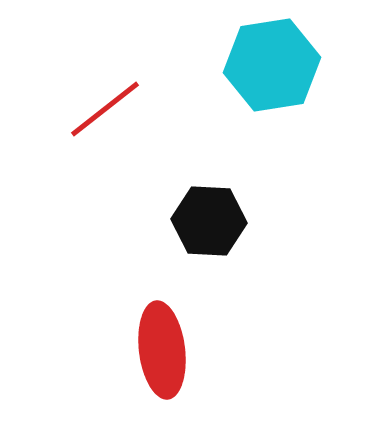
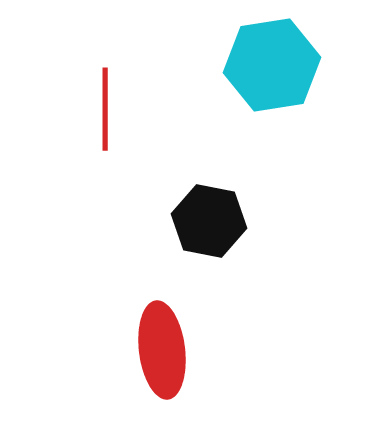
red line: rotated 52 degrees counterclockwise
black hexagon: rotated 8 degrees clockwise
